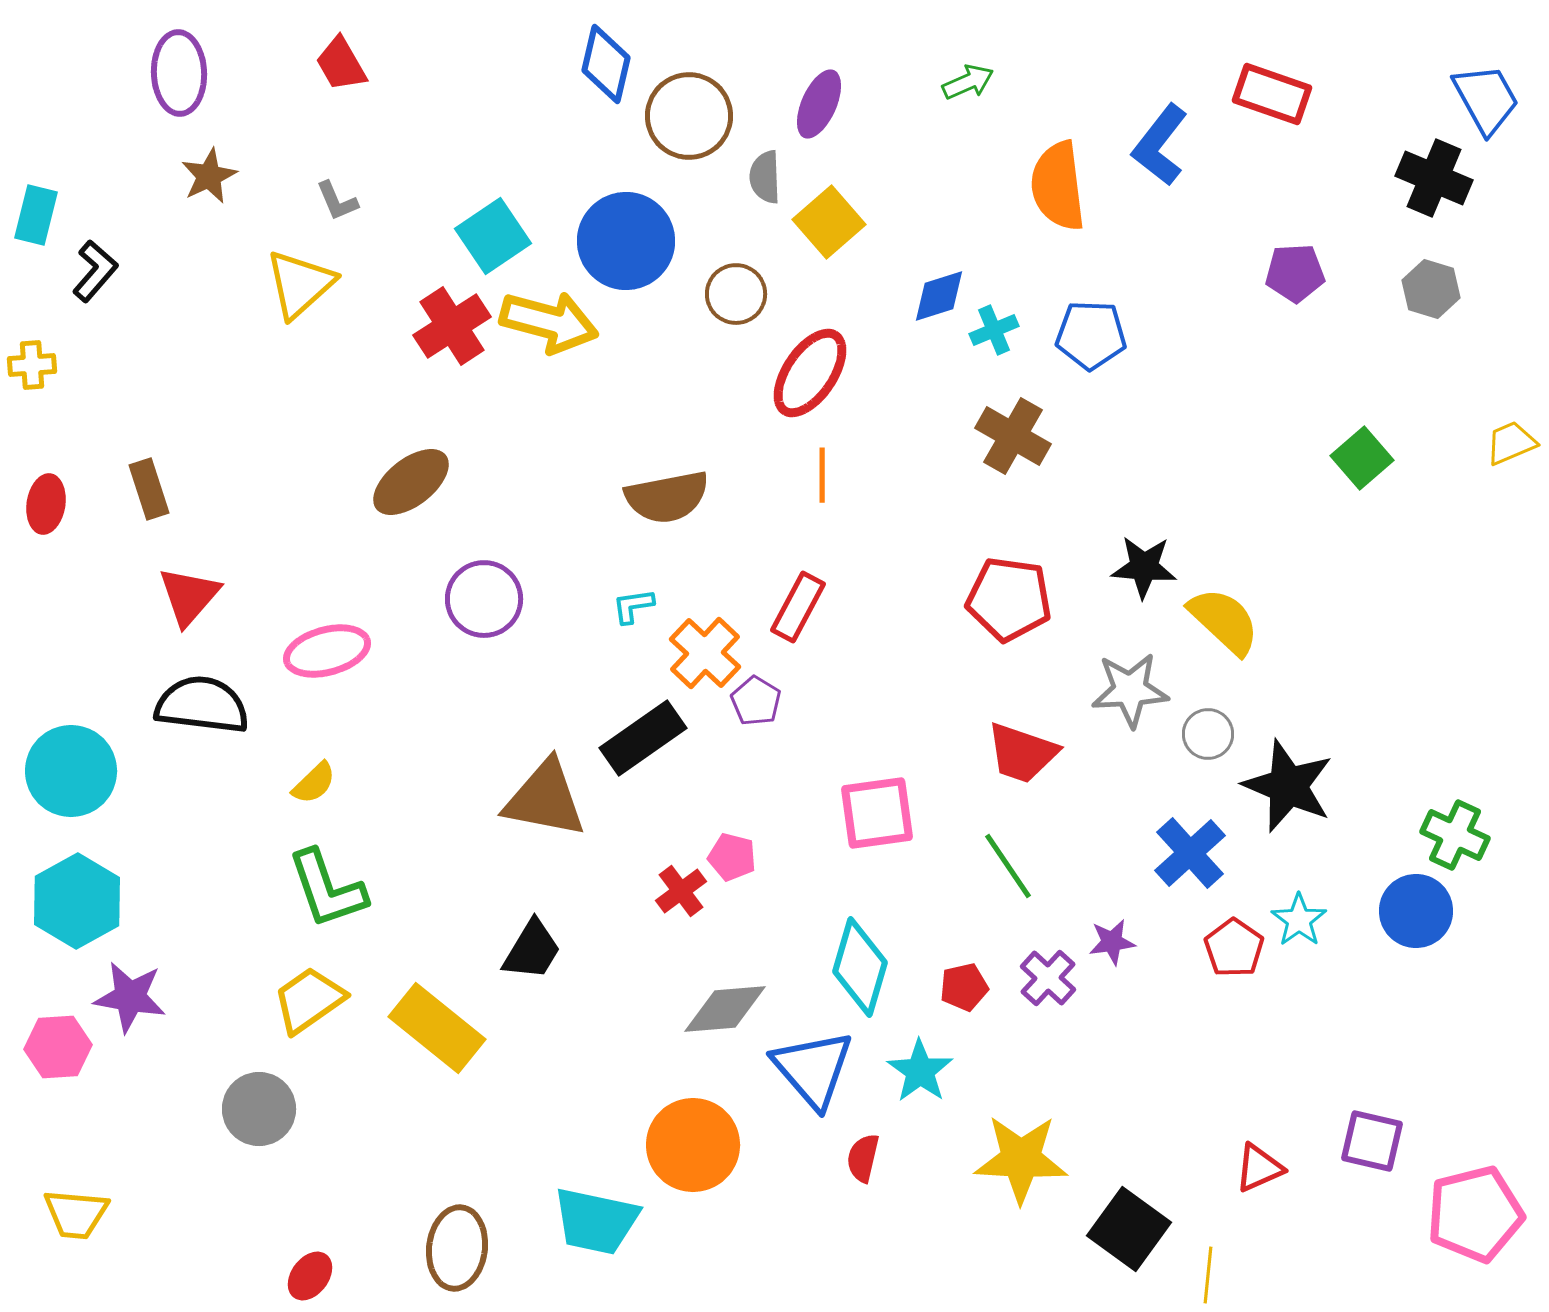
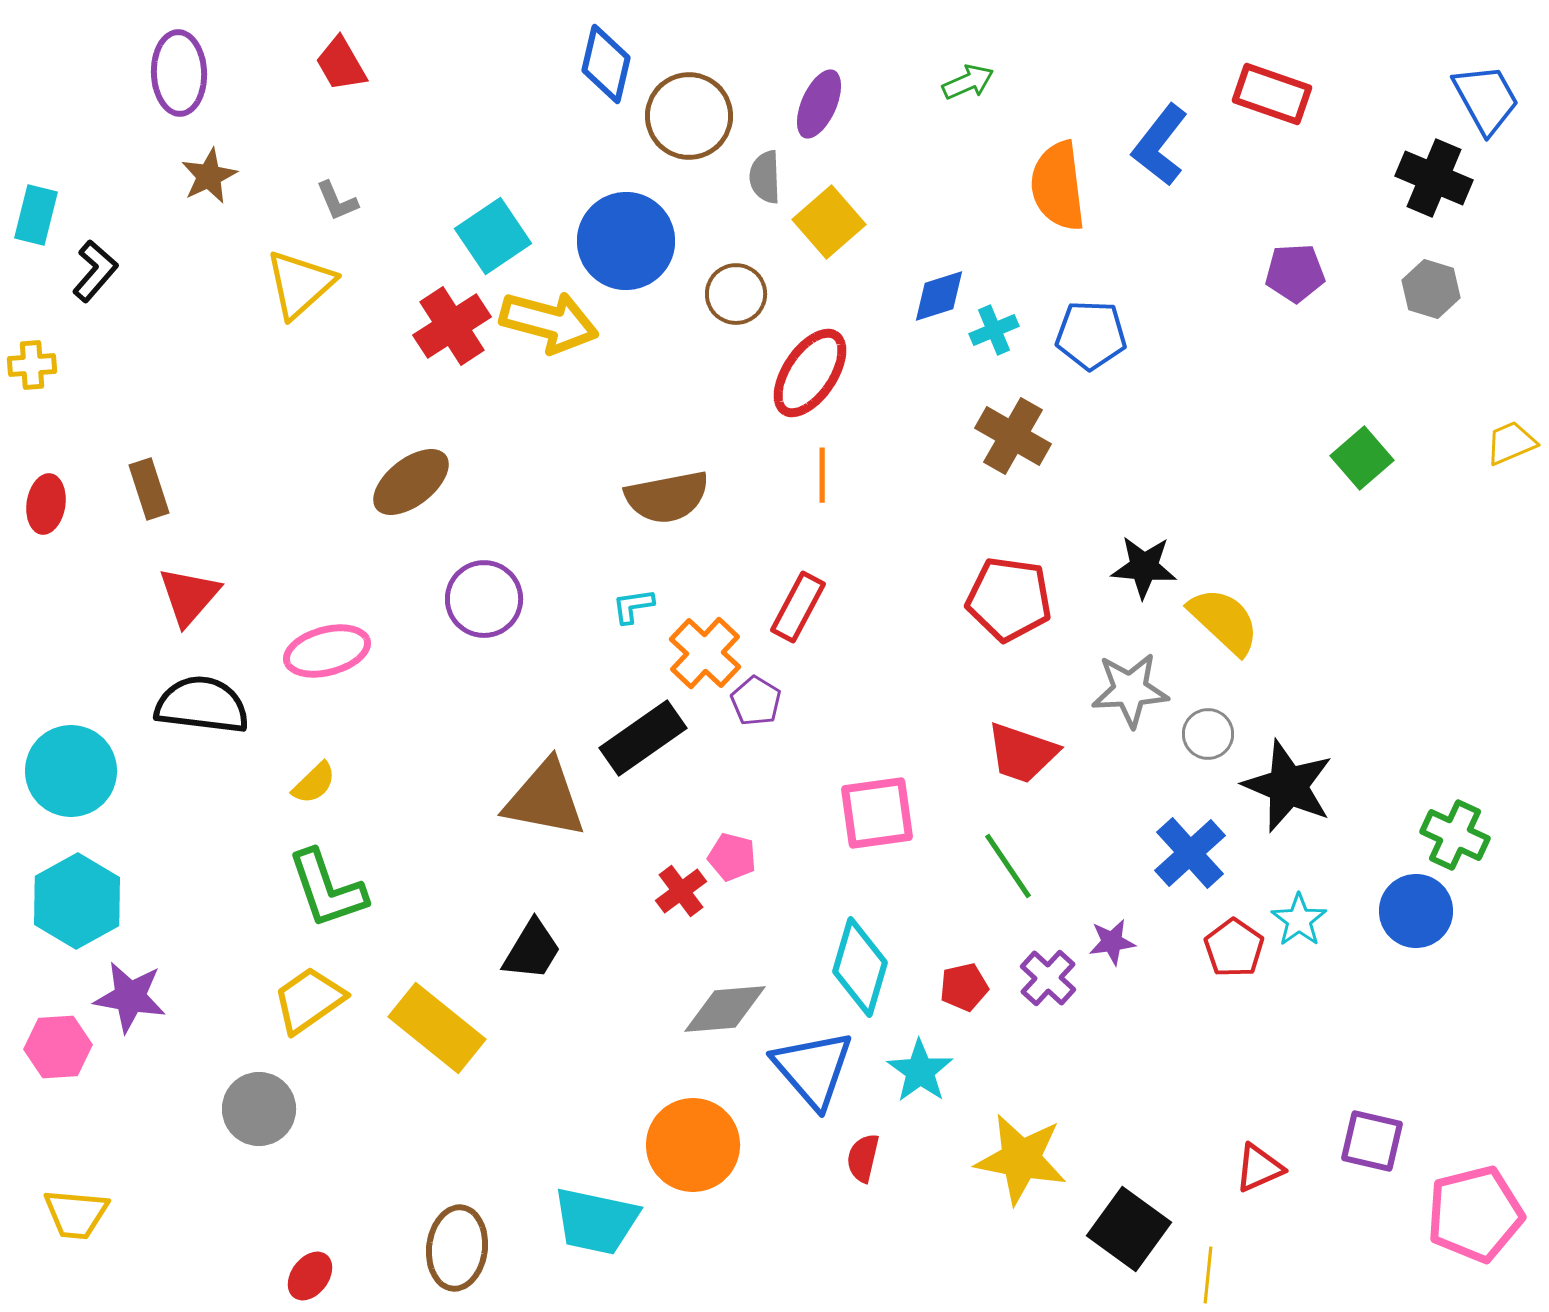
yellow star at (1021, 1159): rotated 8 degrees clockwise
